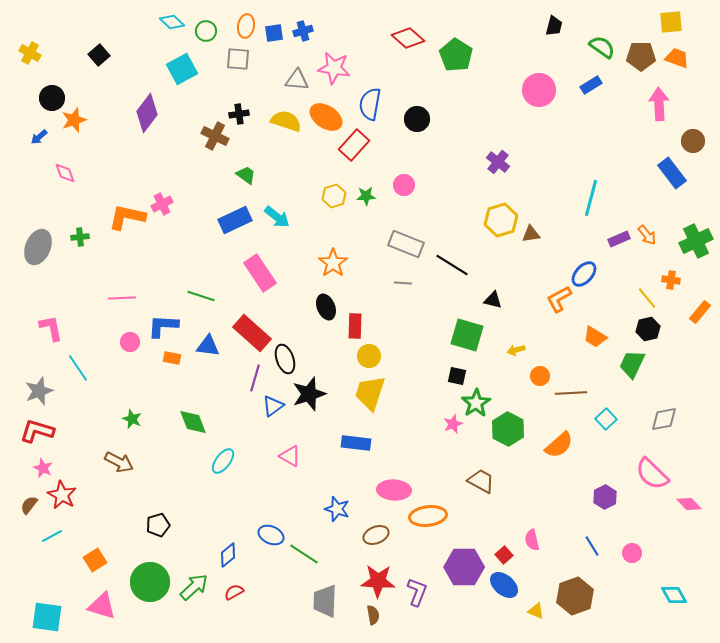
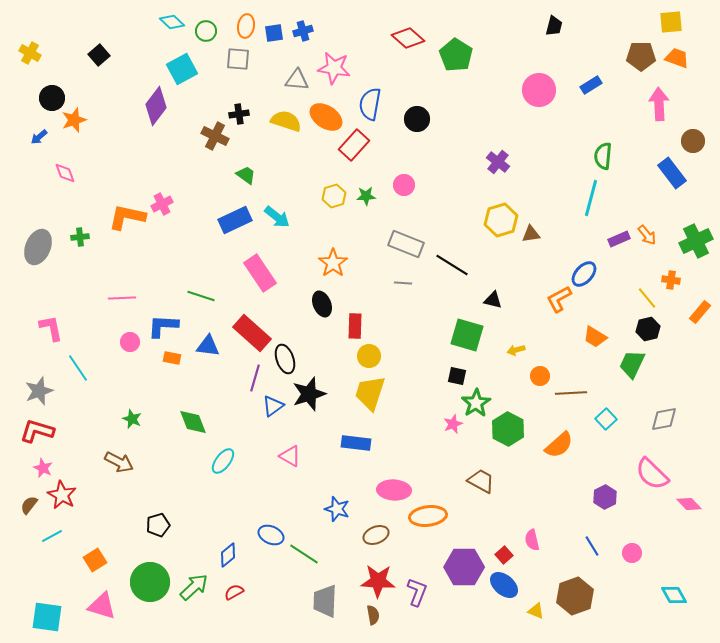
green semicircle at (602, 47): moved 1 px right, 109 px down; rotated 120 degrees counterclockwise
purple diamond at (147, 113): moved 9 px right, 7 px up
black ellipse at (326, 307): moved 4 px left, 3 px up
